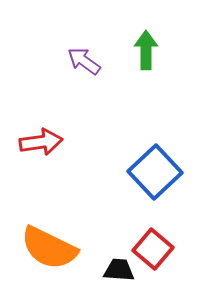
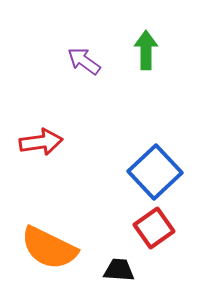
red square: moved 1 px right, 21 px up; rotated 15 degrees clockwise
